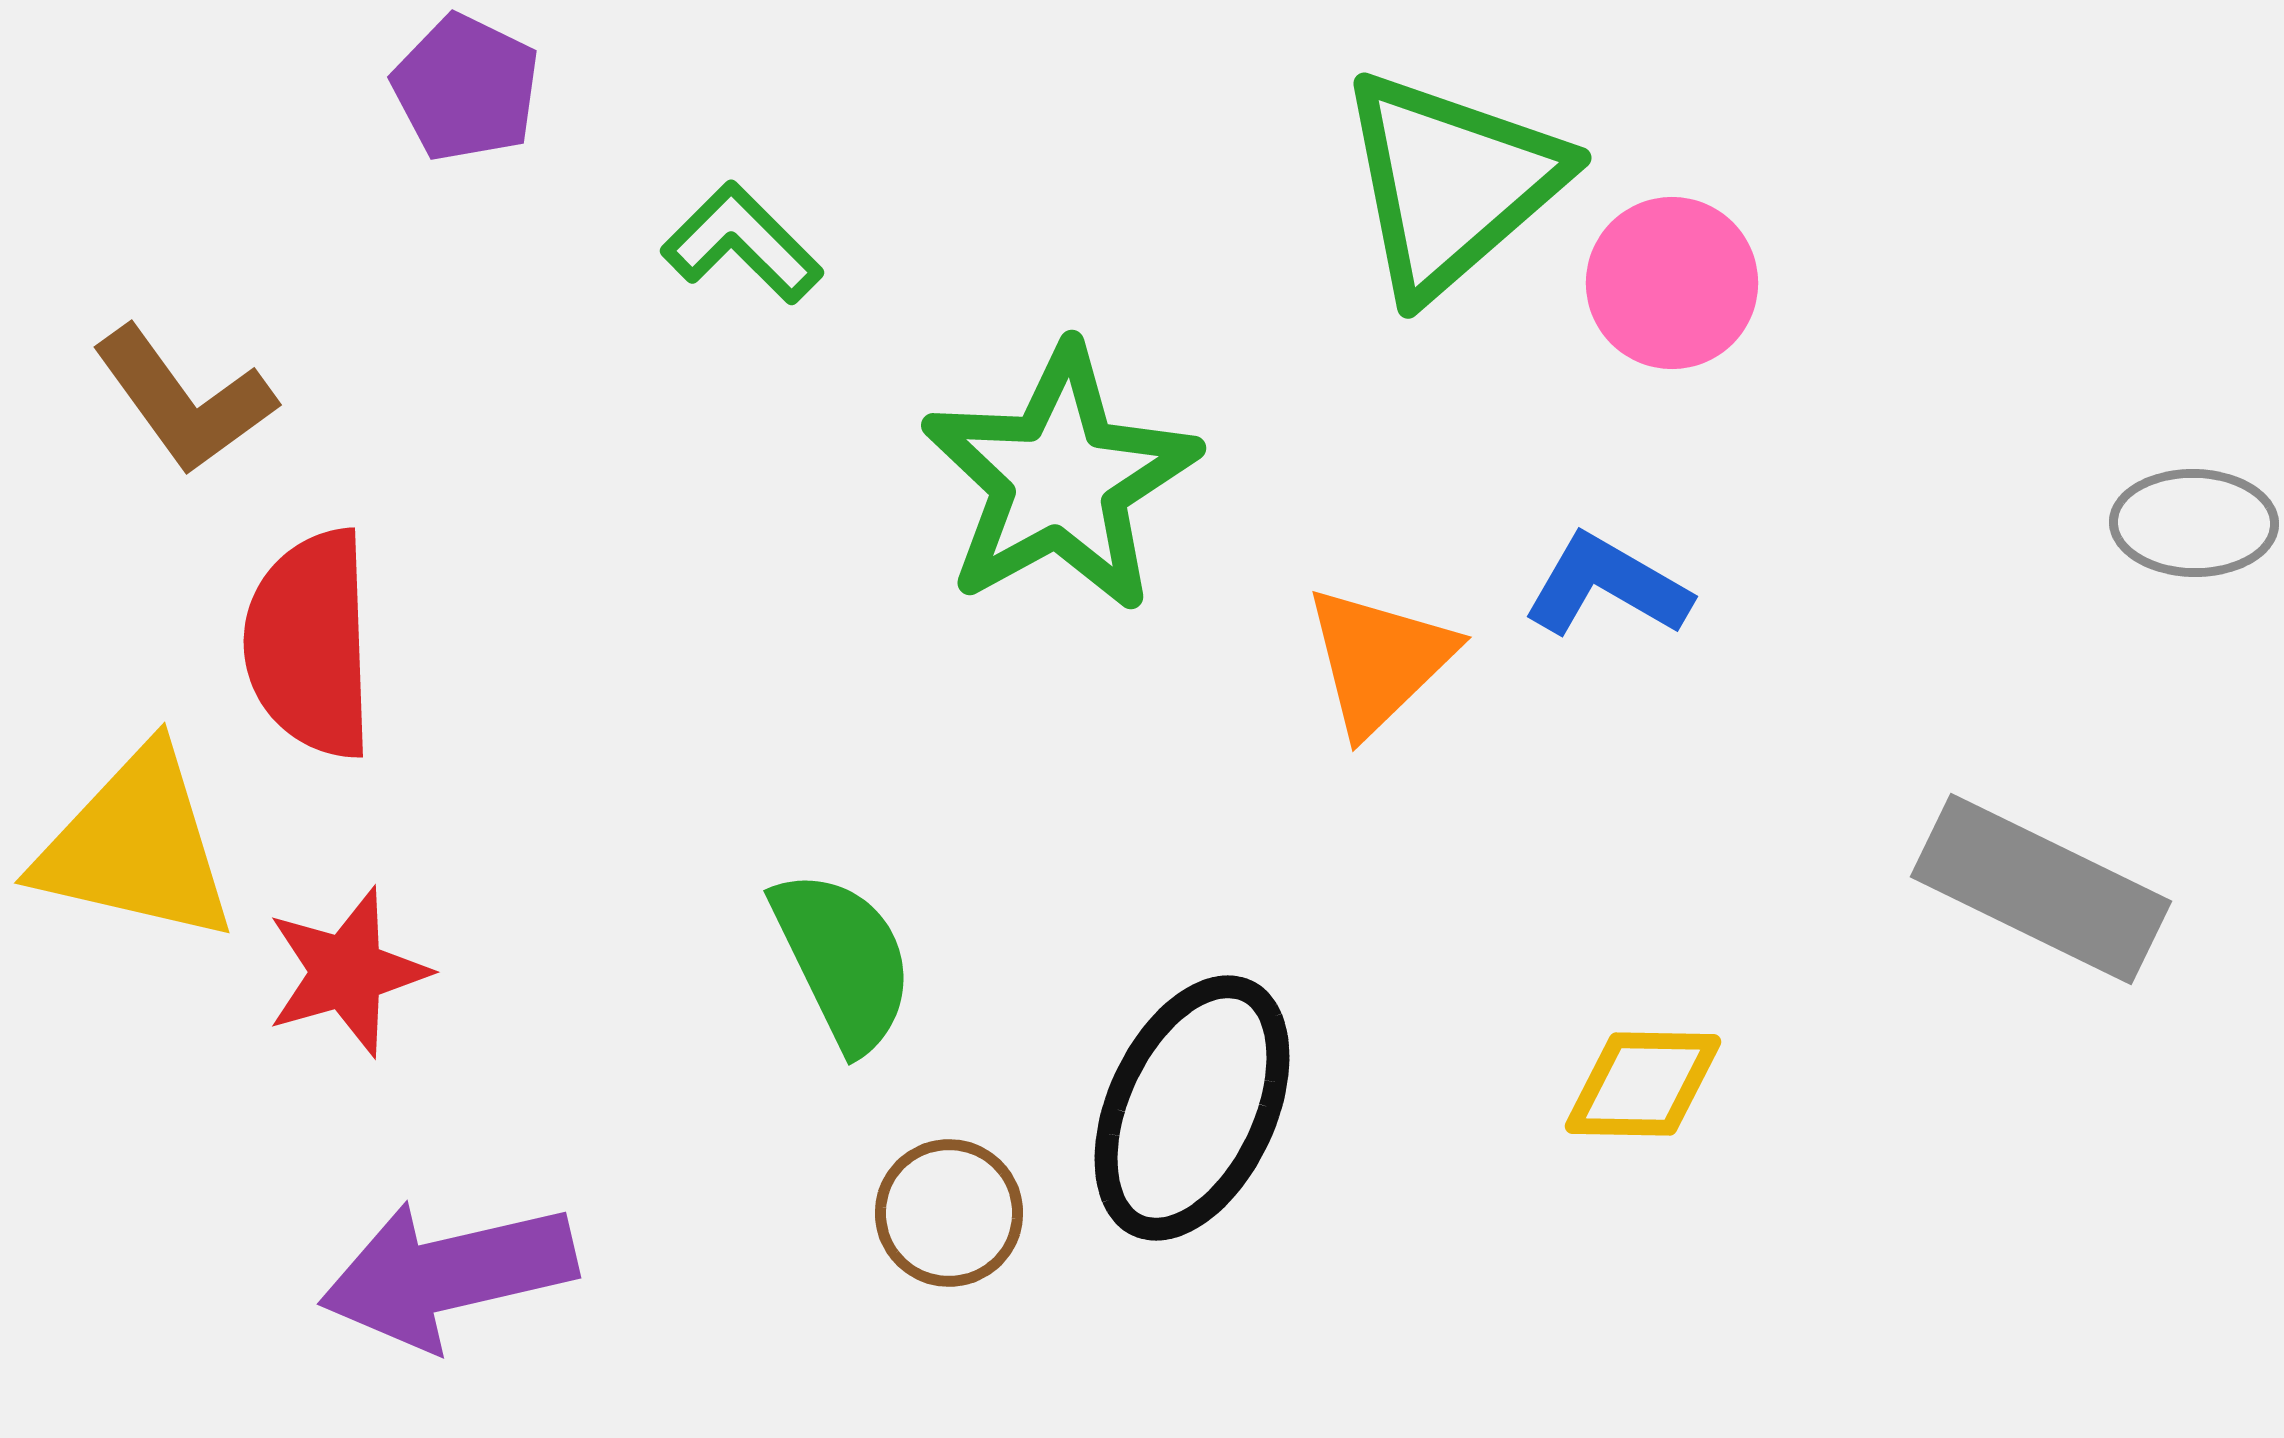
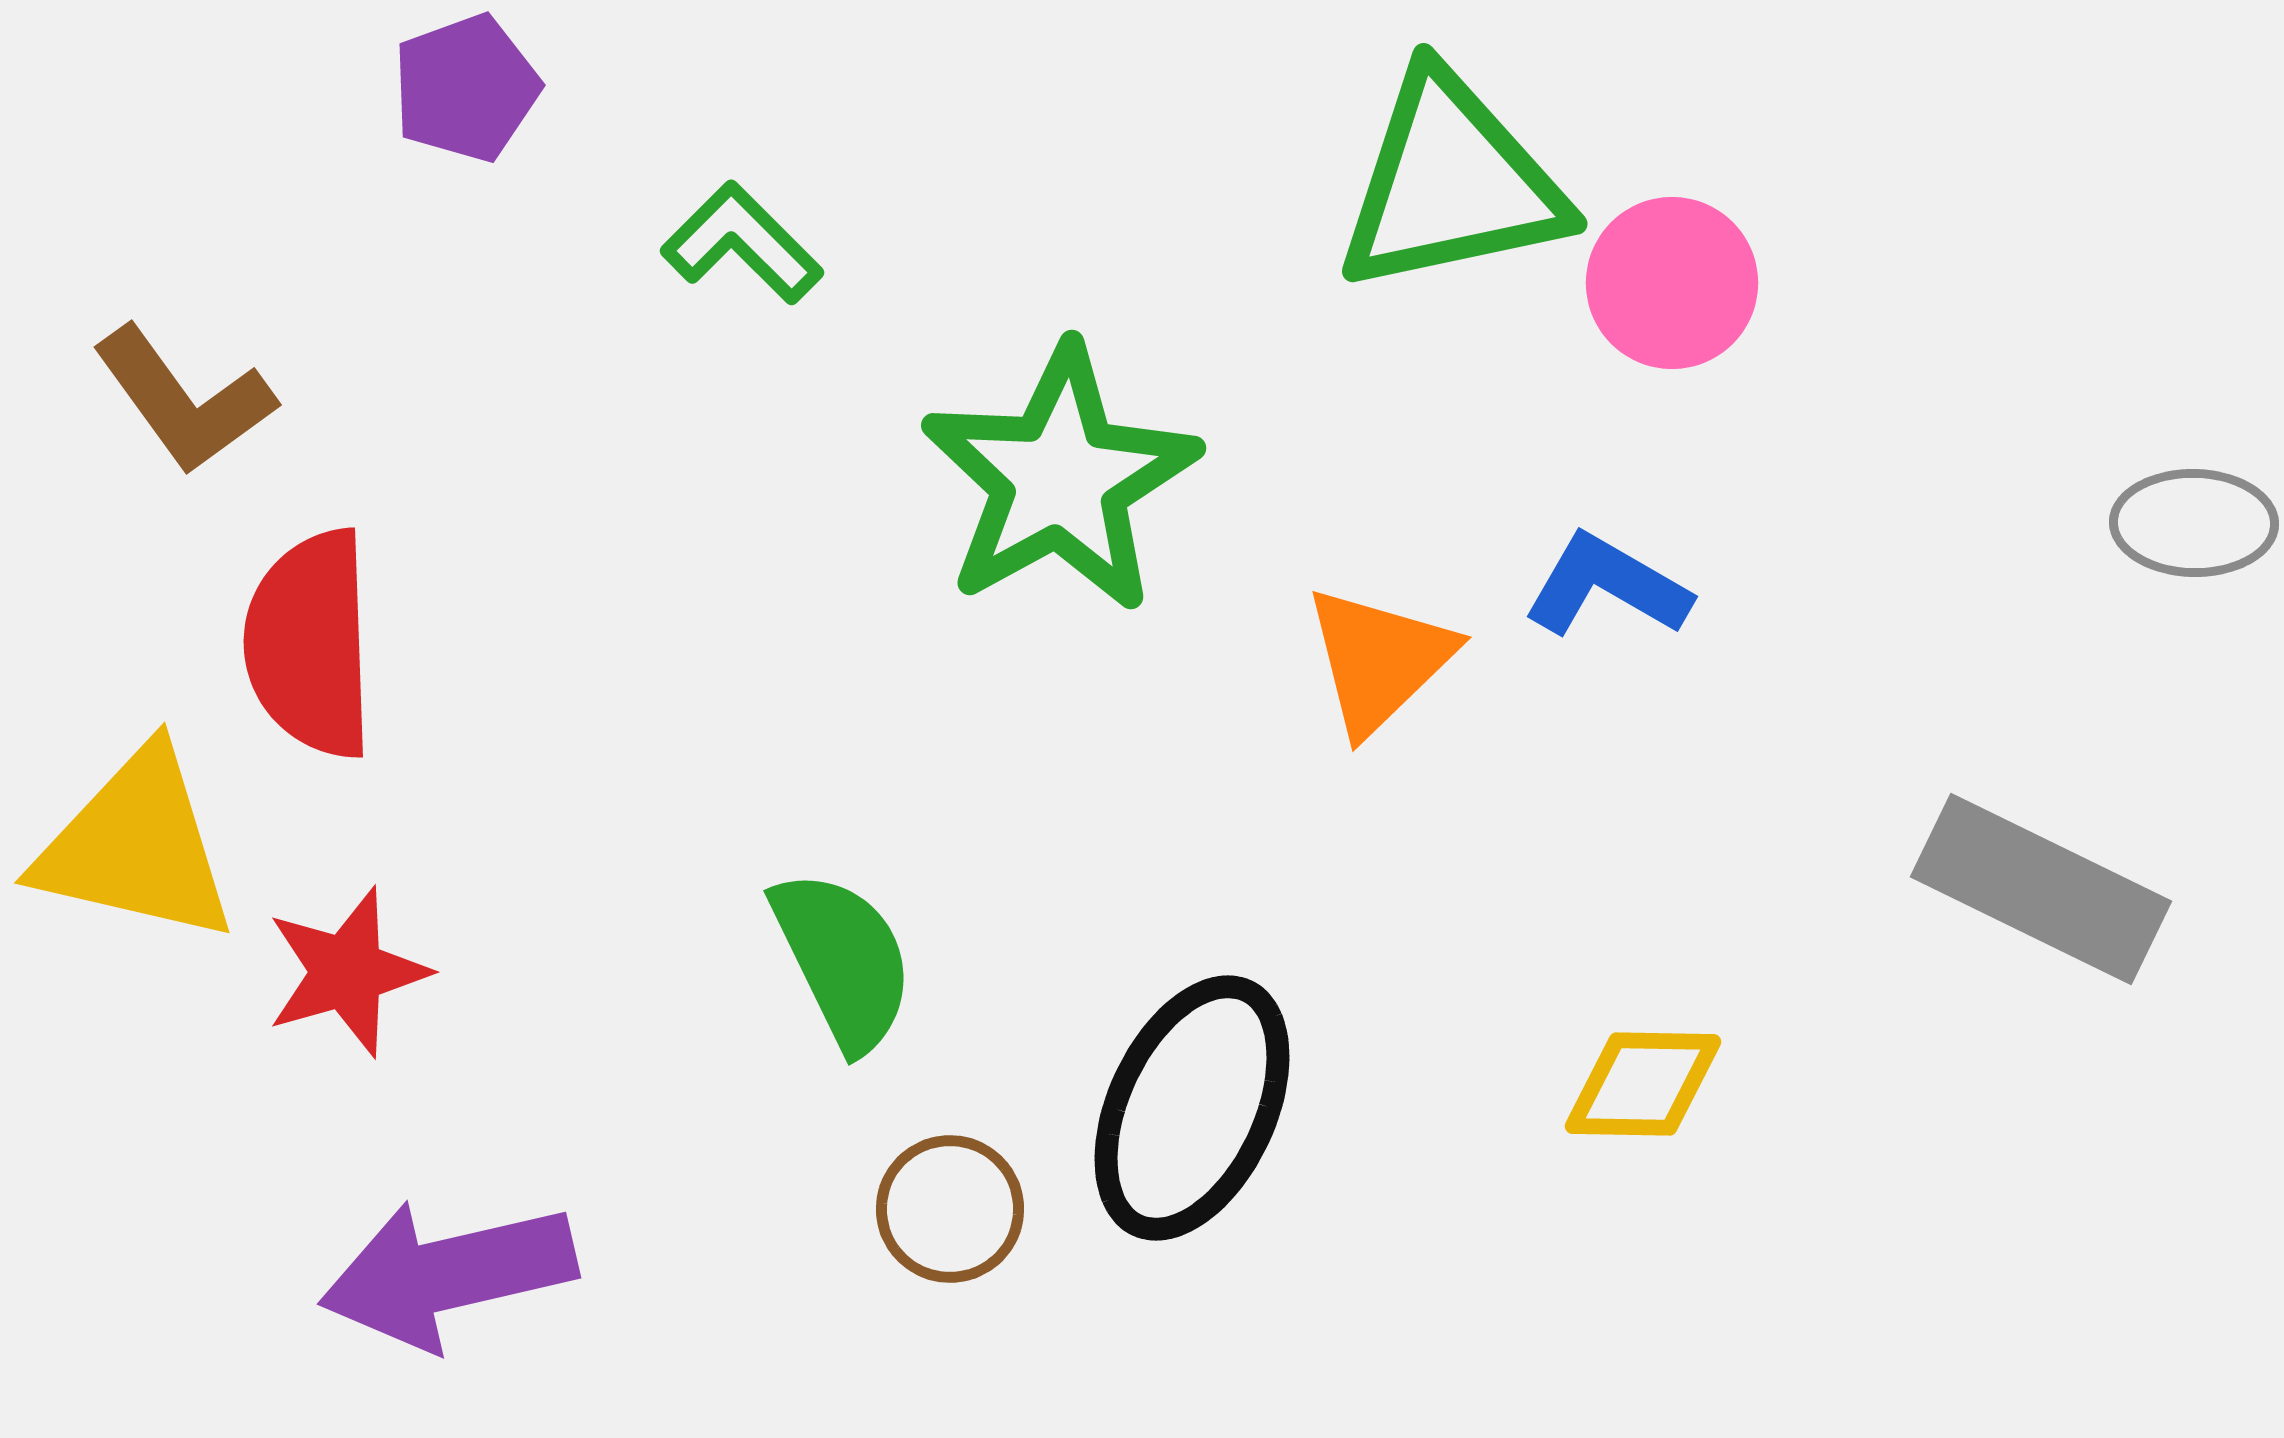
purple pentagon: rotated 26 degrees clockwise
green triangle: rotated 29 degrees clockwise
brown circle: moved 1 px right, 4 px up
